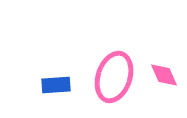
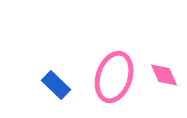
blue rectangle: rotated 48 degrees clockwise
